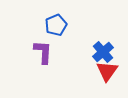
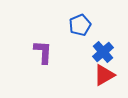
blue pentagon: moved 24 px right
red triangle: moved 3 px left, 4 px down; rotated 25 degrees clockwise
